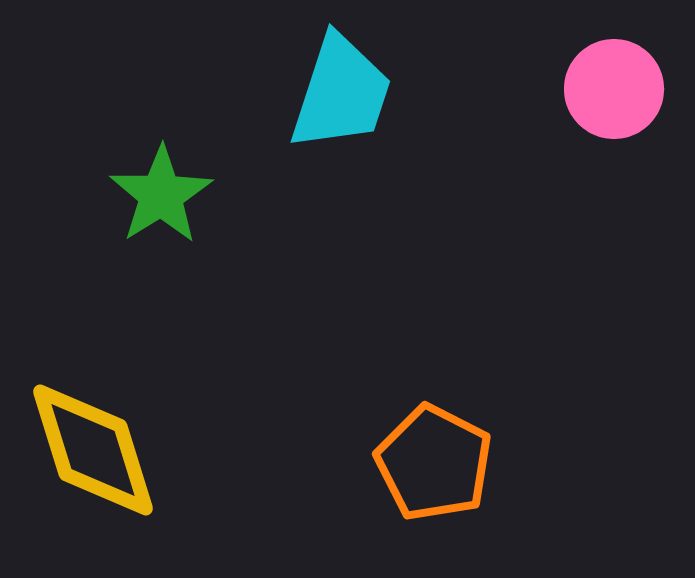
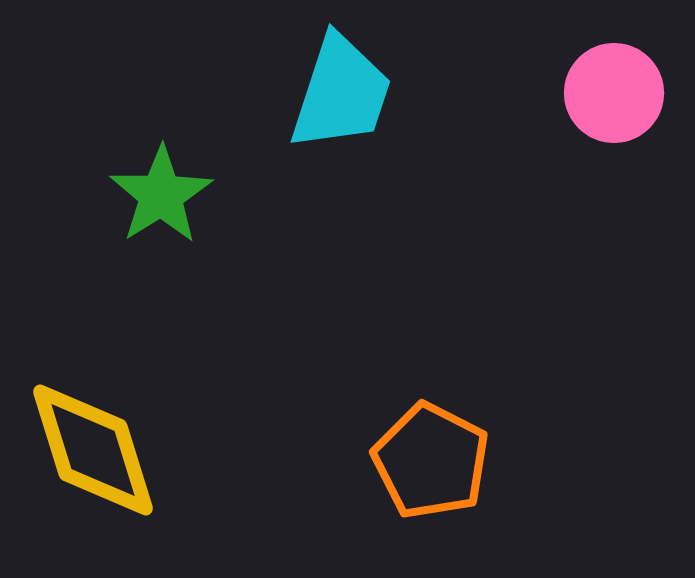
pink circle: moved 4 px down
orange pentagon: moved 3 px left, 2 px up
